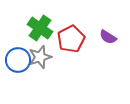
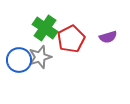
green cross: moved 5 px right
purple semicircle: rotated 48 degrees counterclockwise
blue circle: moved 1 px right
